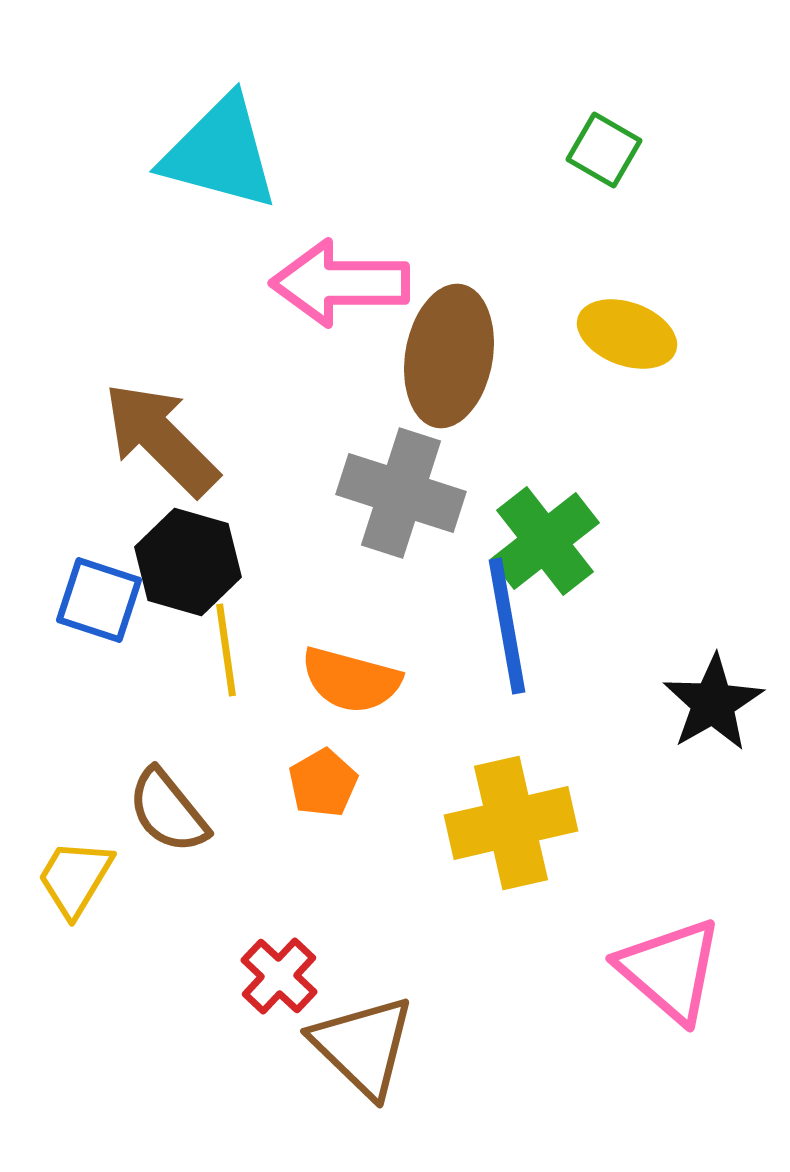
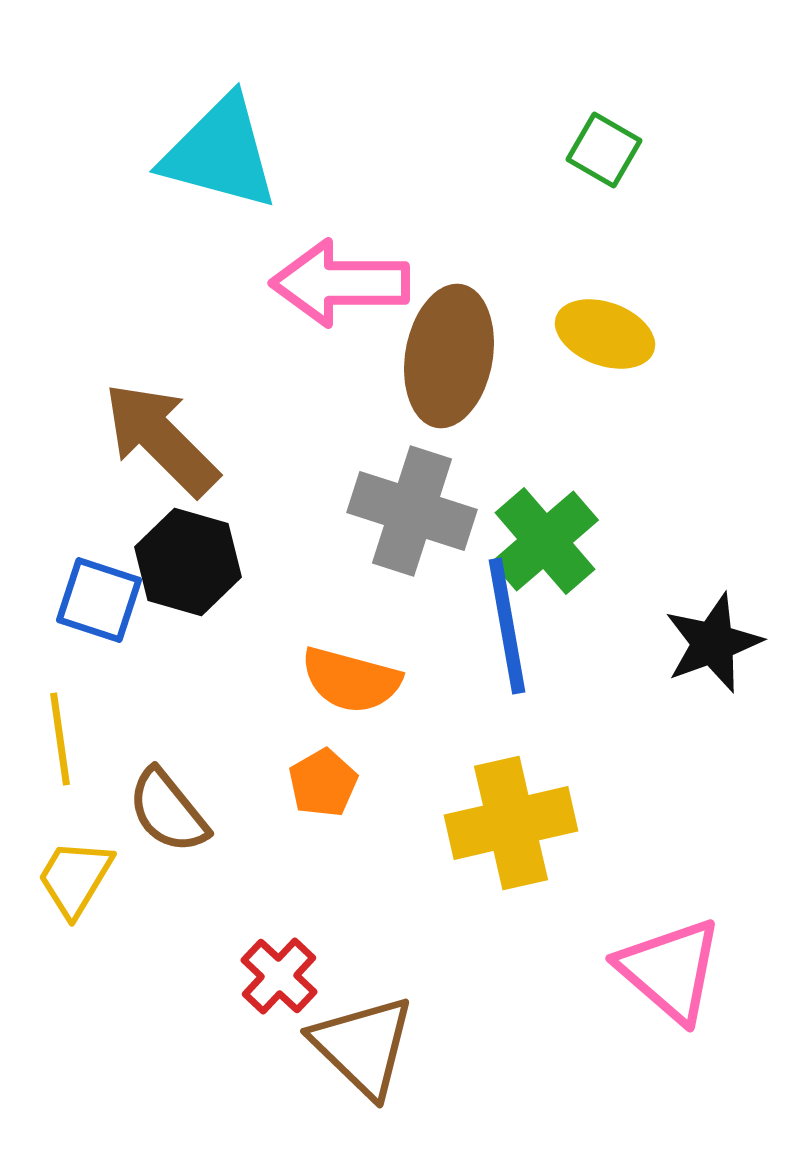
yellow ellipse: moved 22 px left
gray cross: moved 11 px right, 18 px down
green cross: rotated 3 degrees counterclockwise
yellow line: moved 166 px left, 89 px down
black star: moved 60 px up; rotated 10 degrees clockwise
